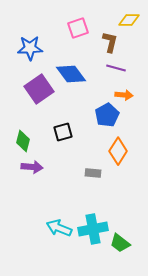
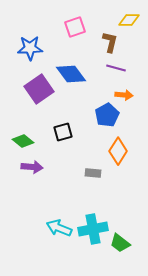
pink square: moved 3 px left, 1 px up
green diamond: rotated 65 degrees counterclockwise
